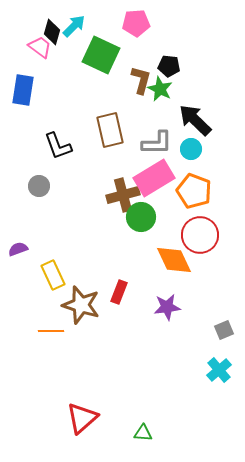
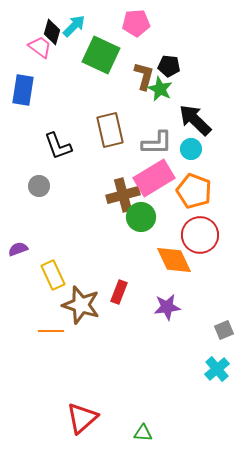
brown L-shape: moved 3 px right, 4 px up
cyan cross: moved 2 px left, 1 px up
